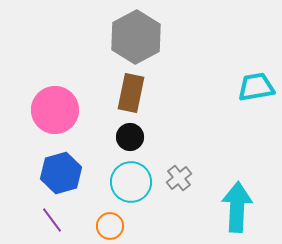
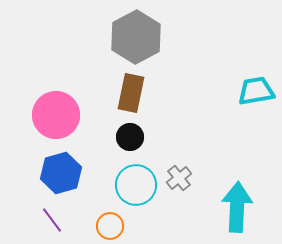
cyan trapezoid: moved 4 px down
pink circle: moved 1 px right, 5 px down
cyan circle: moved 5 px right, 3 px down
